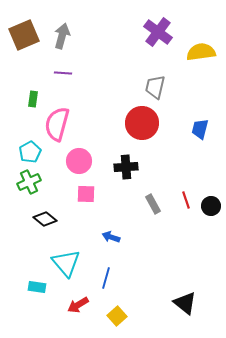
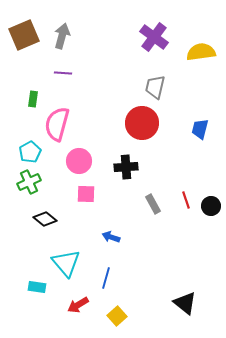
purple cross: moved 4 px left, 5 px down
